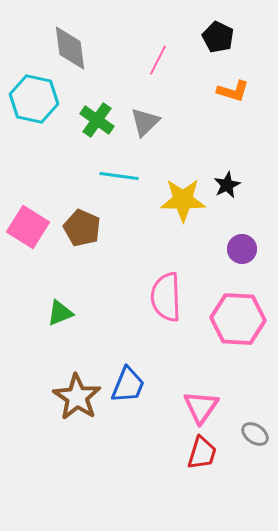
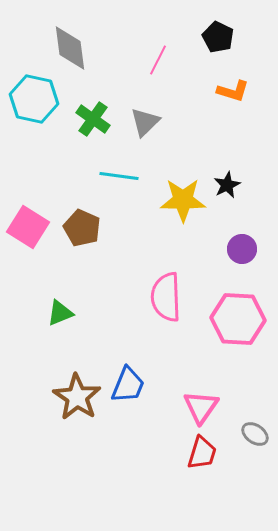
green cross: moved 4 px left, 1 px up
